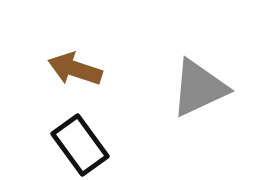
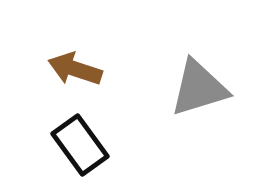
gray triangle: rotated 8 degrees clockwise
